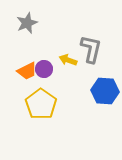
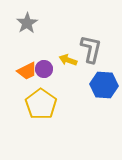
gray star: rotated 10 degrees counterclockwise
blue hexagon: moved 1 px left, 6 px up
